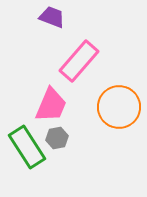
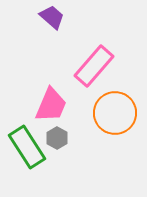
purple trapezoid: rotated 20 degrees clockwise
pink rectangle: moved 15 px right, 5 px down
orange circle: moved 4 px left, 6 px down
gray hexagon: rotated 20 degrees counterclockwise
